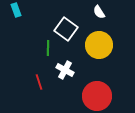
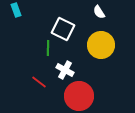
white square: moved 3 px left; rotated 10 degrees counterclockwise
yellow circle: moved 2 px right
red line: rotated 35 degrees counterclockwise
red circle: moved 18 px left
